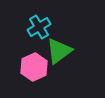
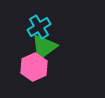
green triangle: moved 15 px left, 4 px up
